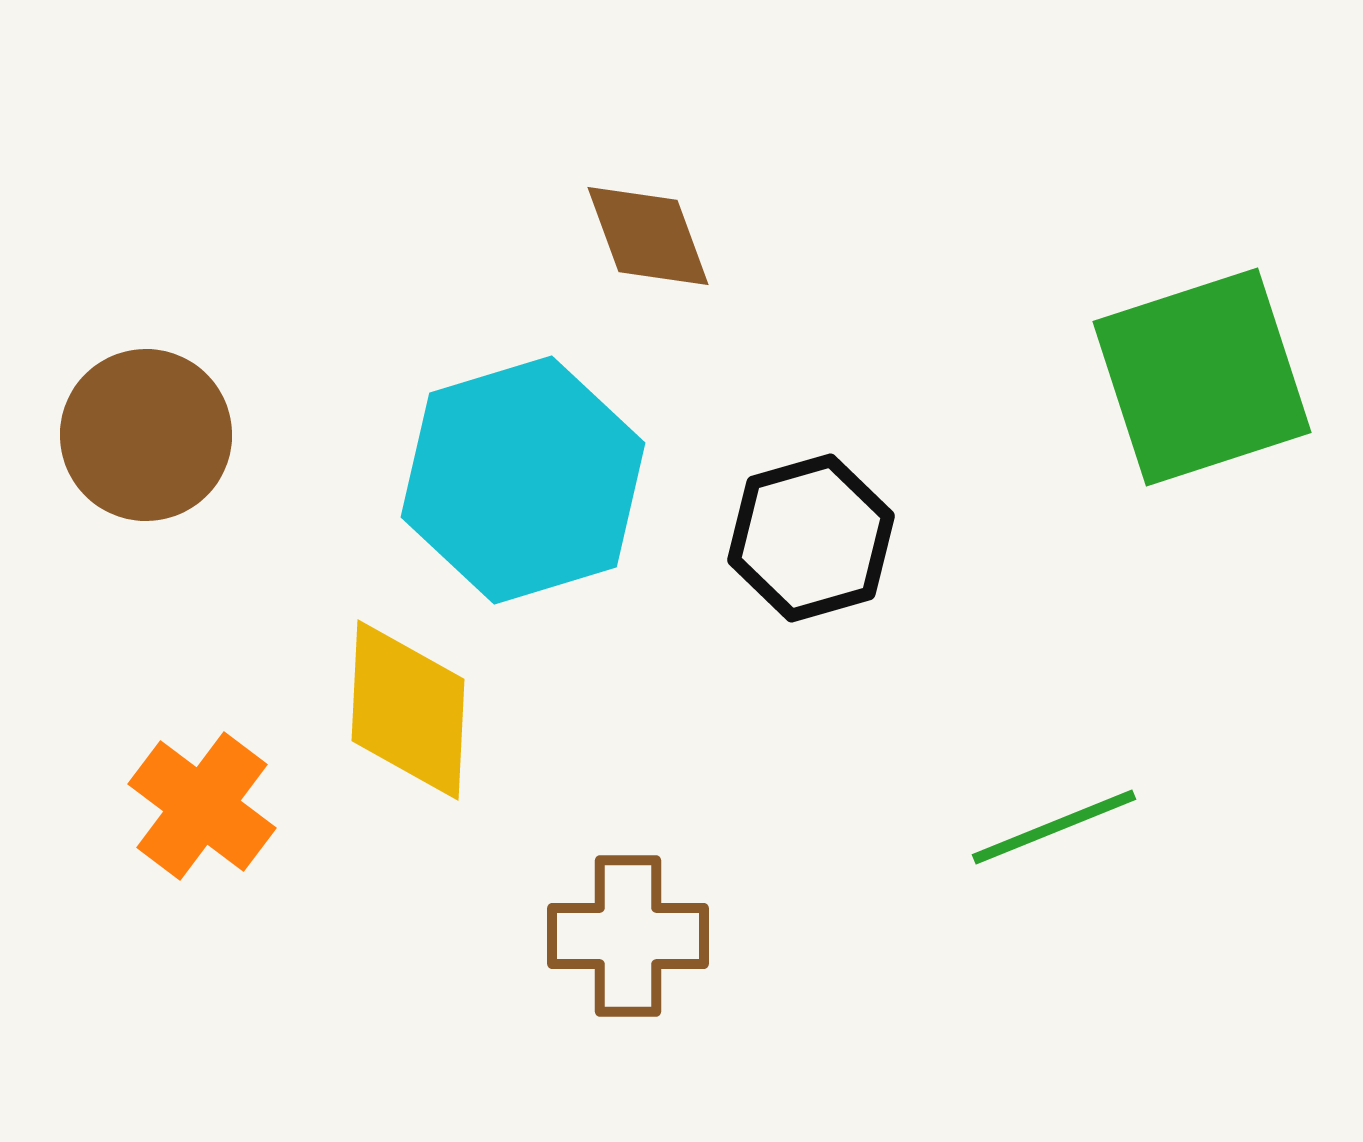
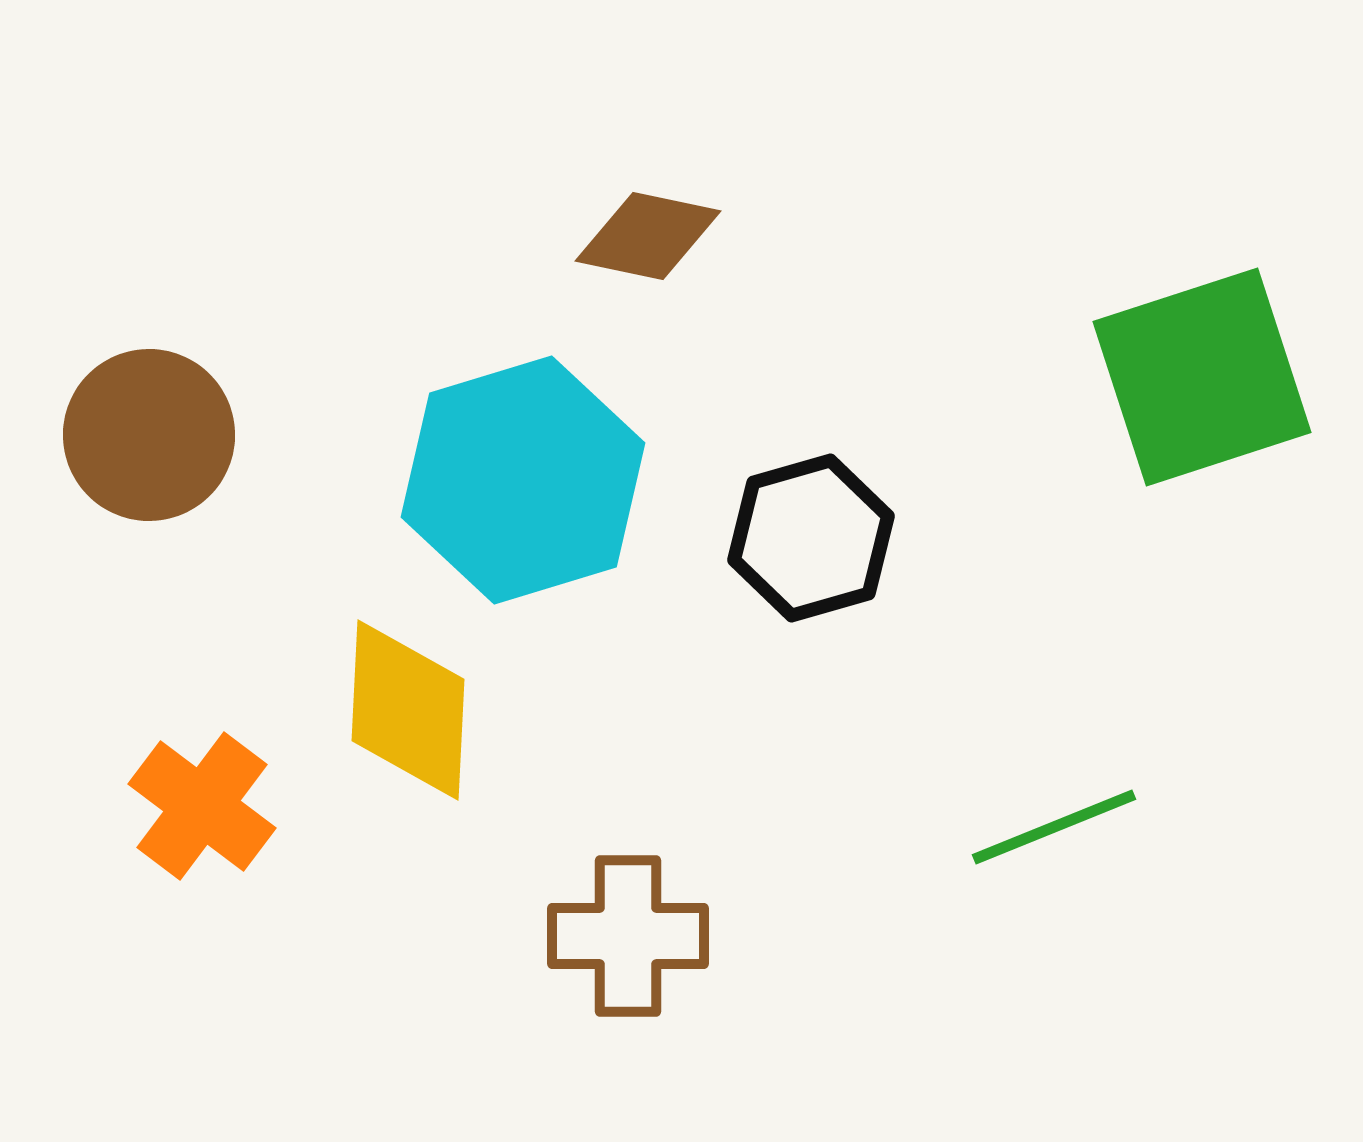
brown diamond: rotated 58 degrees counterclockwise
brown circle: moved 3 px right
